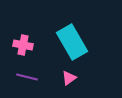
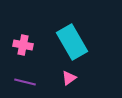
purple line: moved 2 px left, 5 px down
